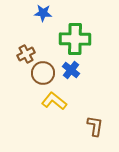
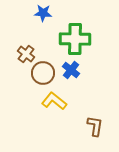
brown cross: rotated 24 degrees counterclockwise
